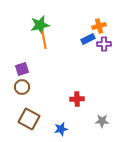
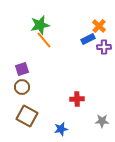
orange cross: rotated 32 degrees counterclockwise
orange line: rotated 30 degrees counterclockwise
purple cross: moved 3 px down
brown square: moved 2 px left, 3 px up
